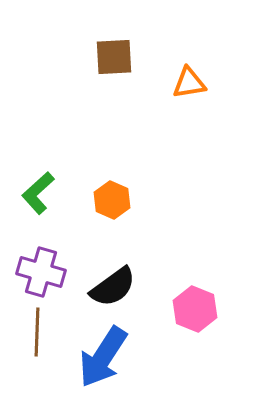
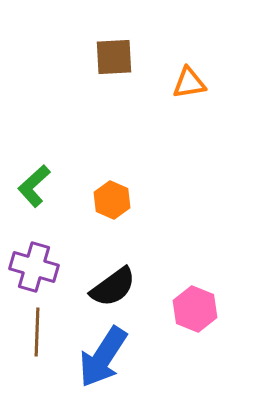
green L-shape: moved 4 px left, 7 px up
purple cross: moved 7 px left, 5 px up
